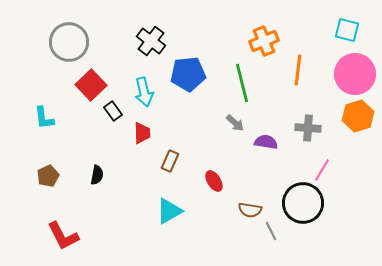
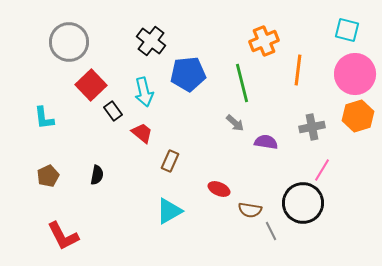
gray cross: moved 4 px right, 1 px up; rotated 15 degrees counterclockwise
red trapezoid: rotated 50 degrees counterclockwise
red ellipse: moved 5 px right, 8 px down; rotated 35 degrees counterclockwise
